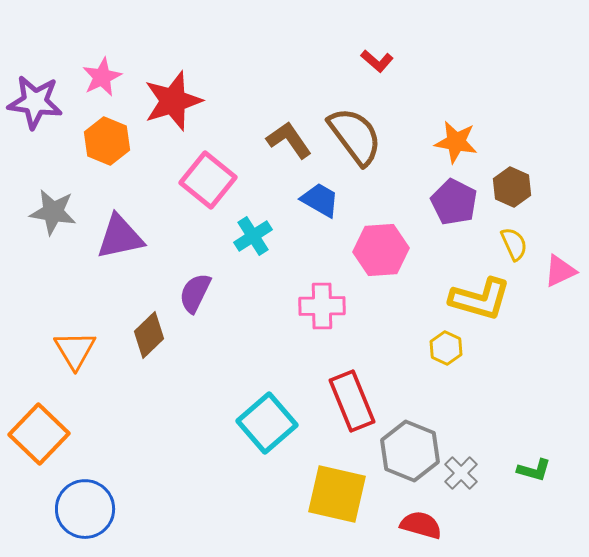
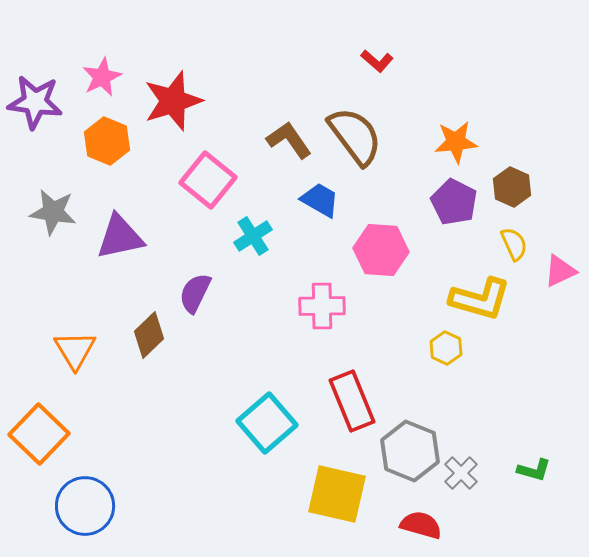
orange star: rotated 15 degrees counterclockwise
pink hexagon: rotated 8 degrees clockwise
blue circle: moved 3 px up
